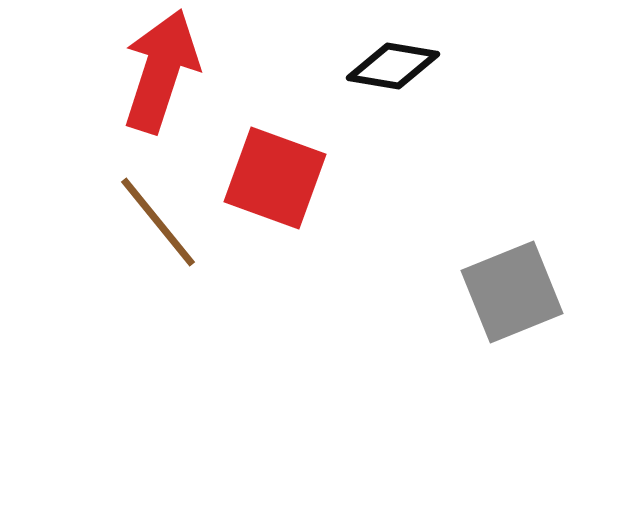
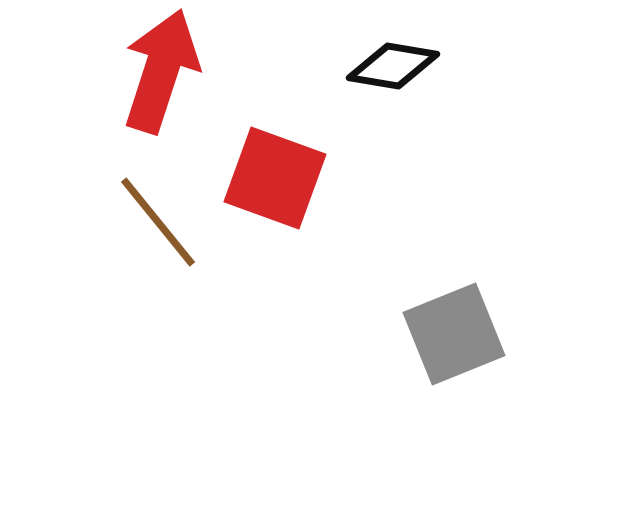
gray square: moved 58 px left, 42 px down
